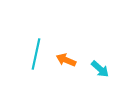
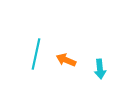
cyan arrow: rotated 42 degrees clockwise
